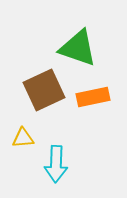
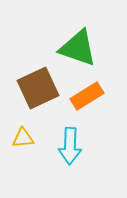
brown square: moved 6 px left, 2 px up
orange rectangle: moved 6 px left, 1 px up; rotated 20 degrees counterclockwise
cyan arrow: moved 14 px right, 18 px up
